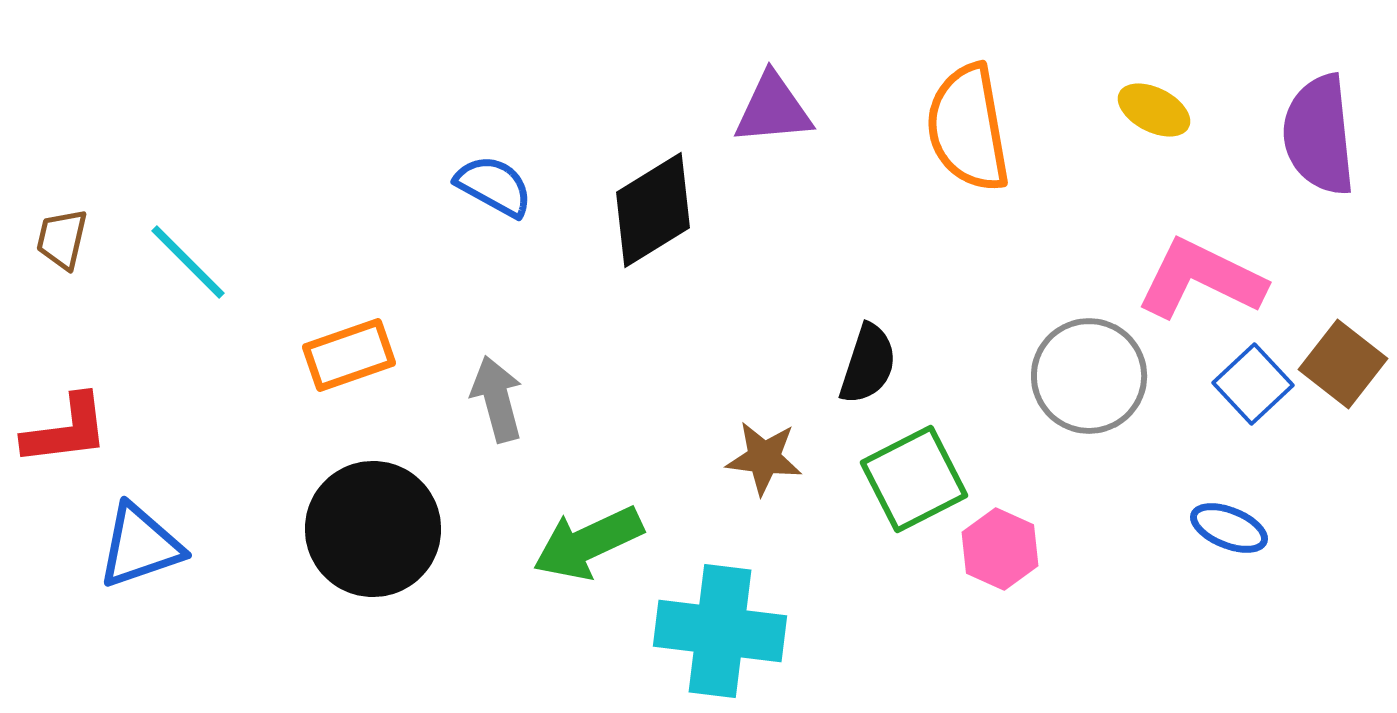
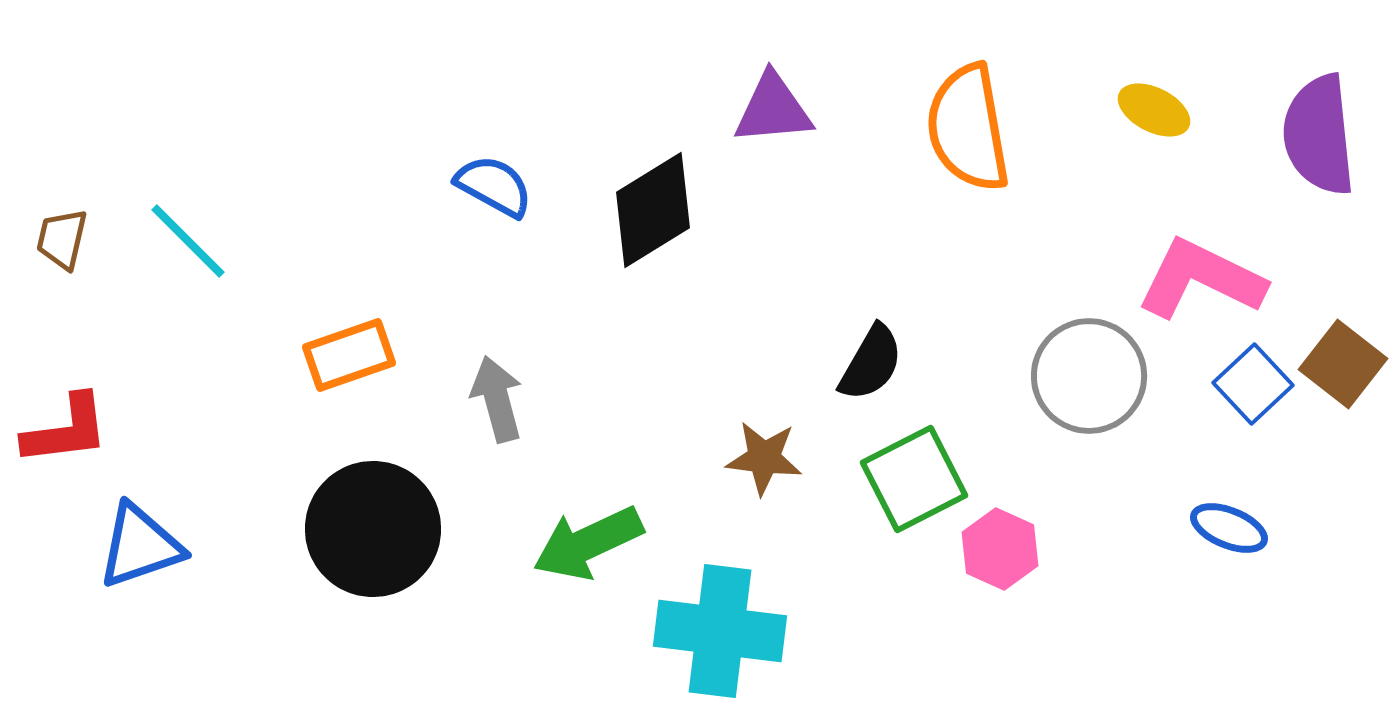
cyan line: moved 21 px up
black semicircle: moved 3 px right, 1 px up; rotated 12 degrees clockwise
